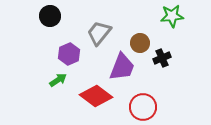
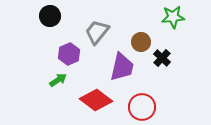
green star: moved 1 px right, 1 px down
gray trapezoid: moved 2 px left, 1 px up
brown circle: moved 1 px right, 1 px up
black cross: rotated 24 degrees counterclockwise
purple trapezoid: rotated 8 degrees counterclockwise
red diamond: moved 4 px down
red circle: moved 1 px left
